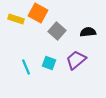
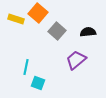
orange square: rotated 12 degrees clockwise
cyan square: moved 11 px left, 20 px down
cyan line: rotated 35 degrees clockwise
